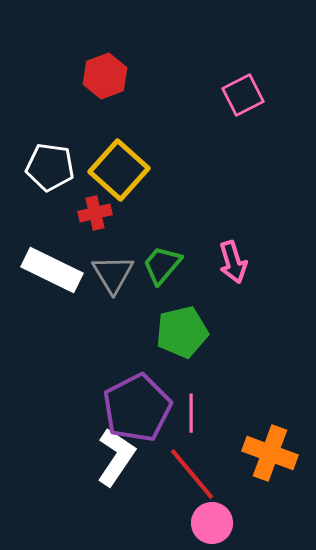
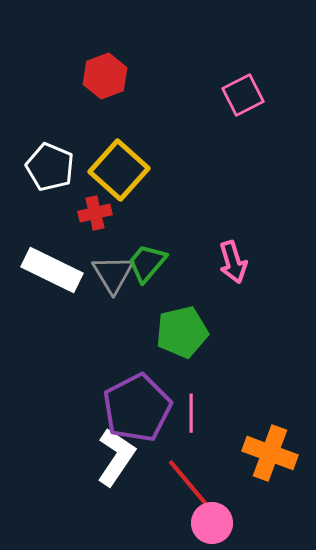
white pentagon: rotated 15 degrees clockwise
green trapezoid: moved 15 px left, 2 px up
red line: moved 2 px left, 11 px down
